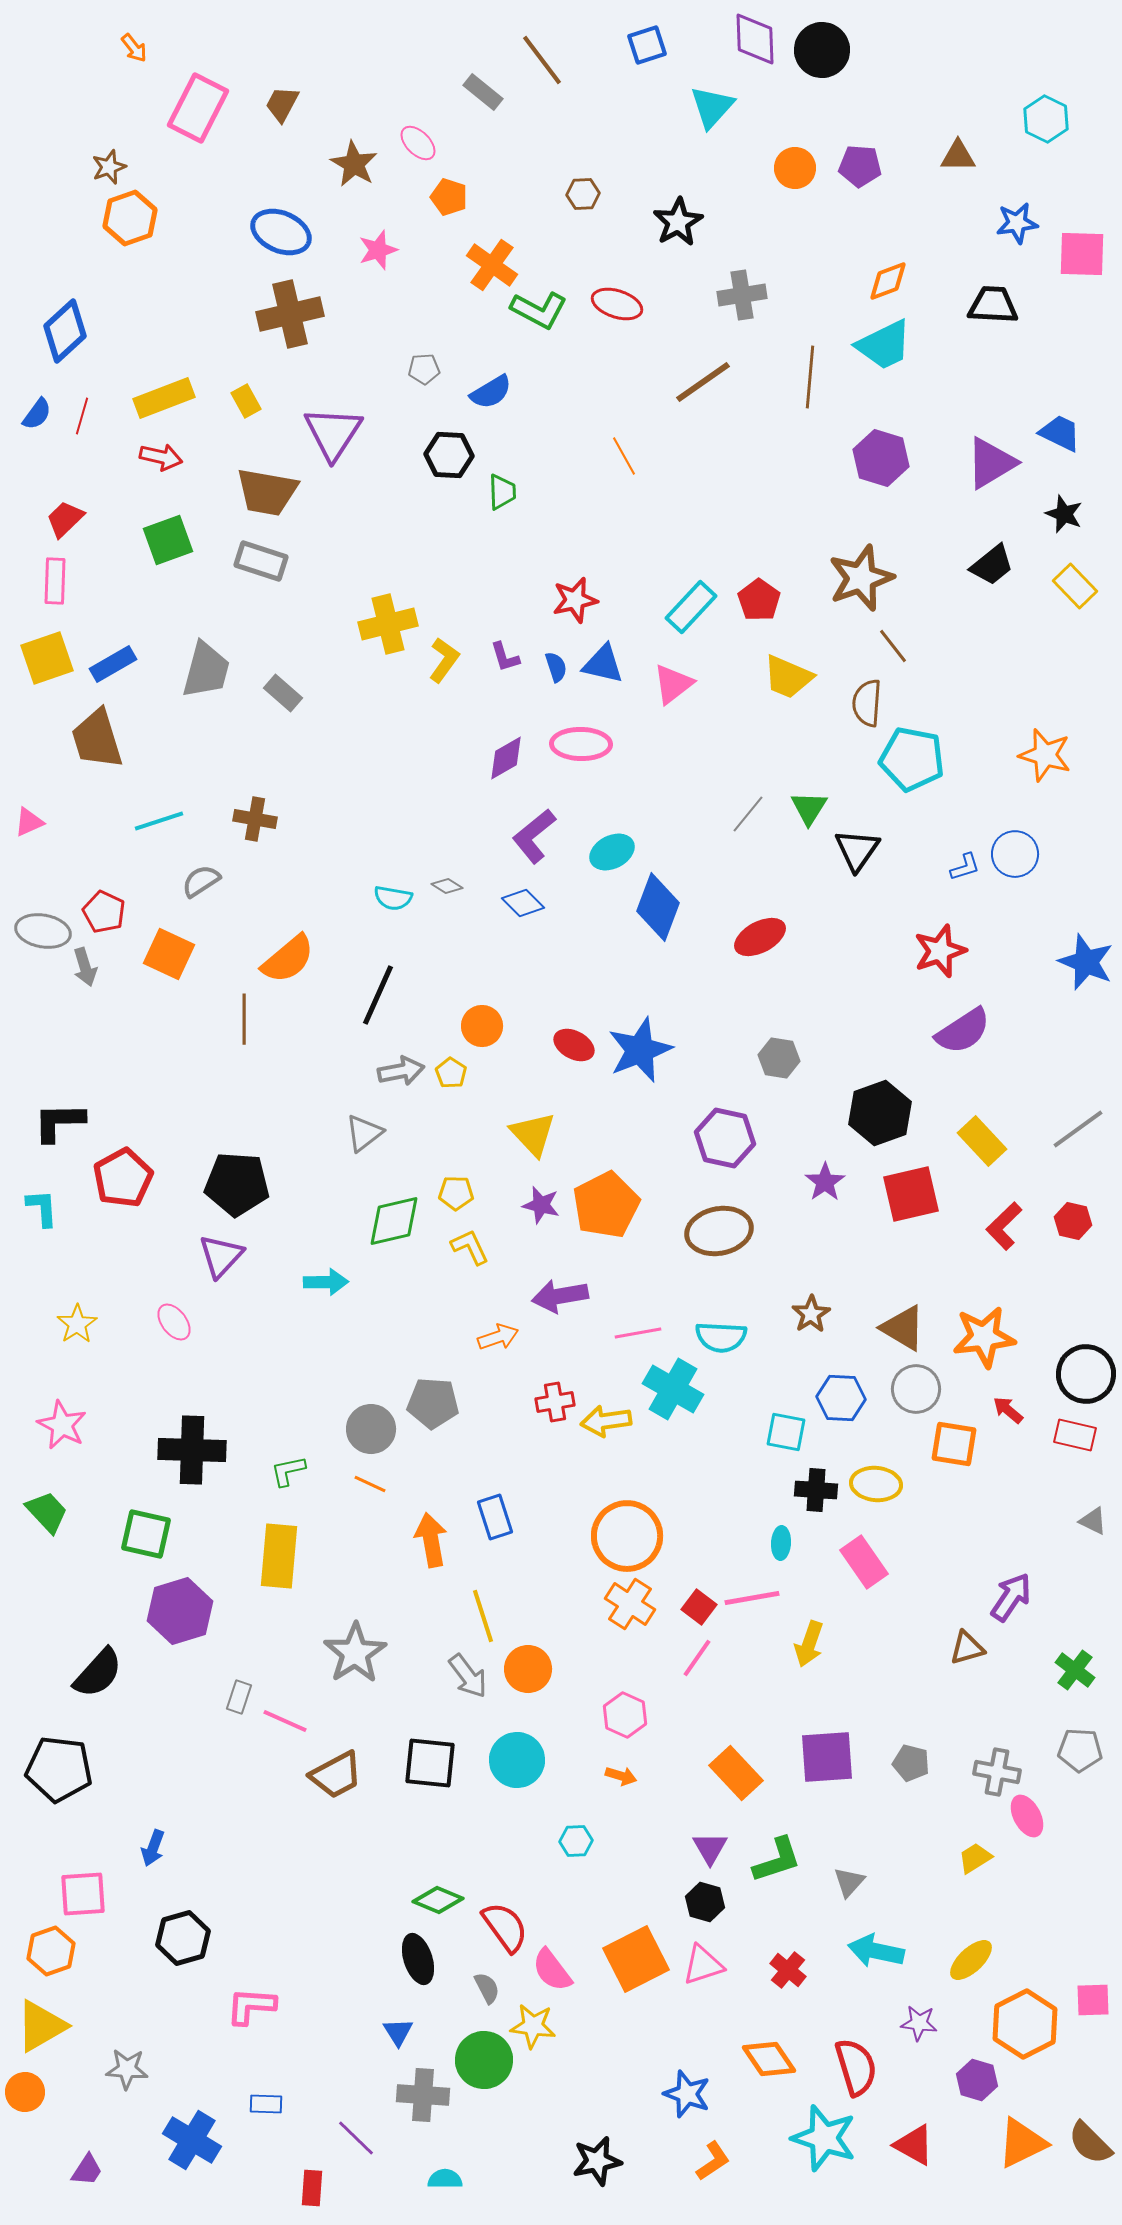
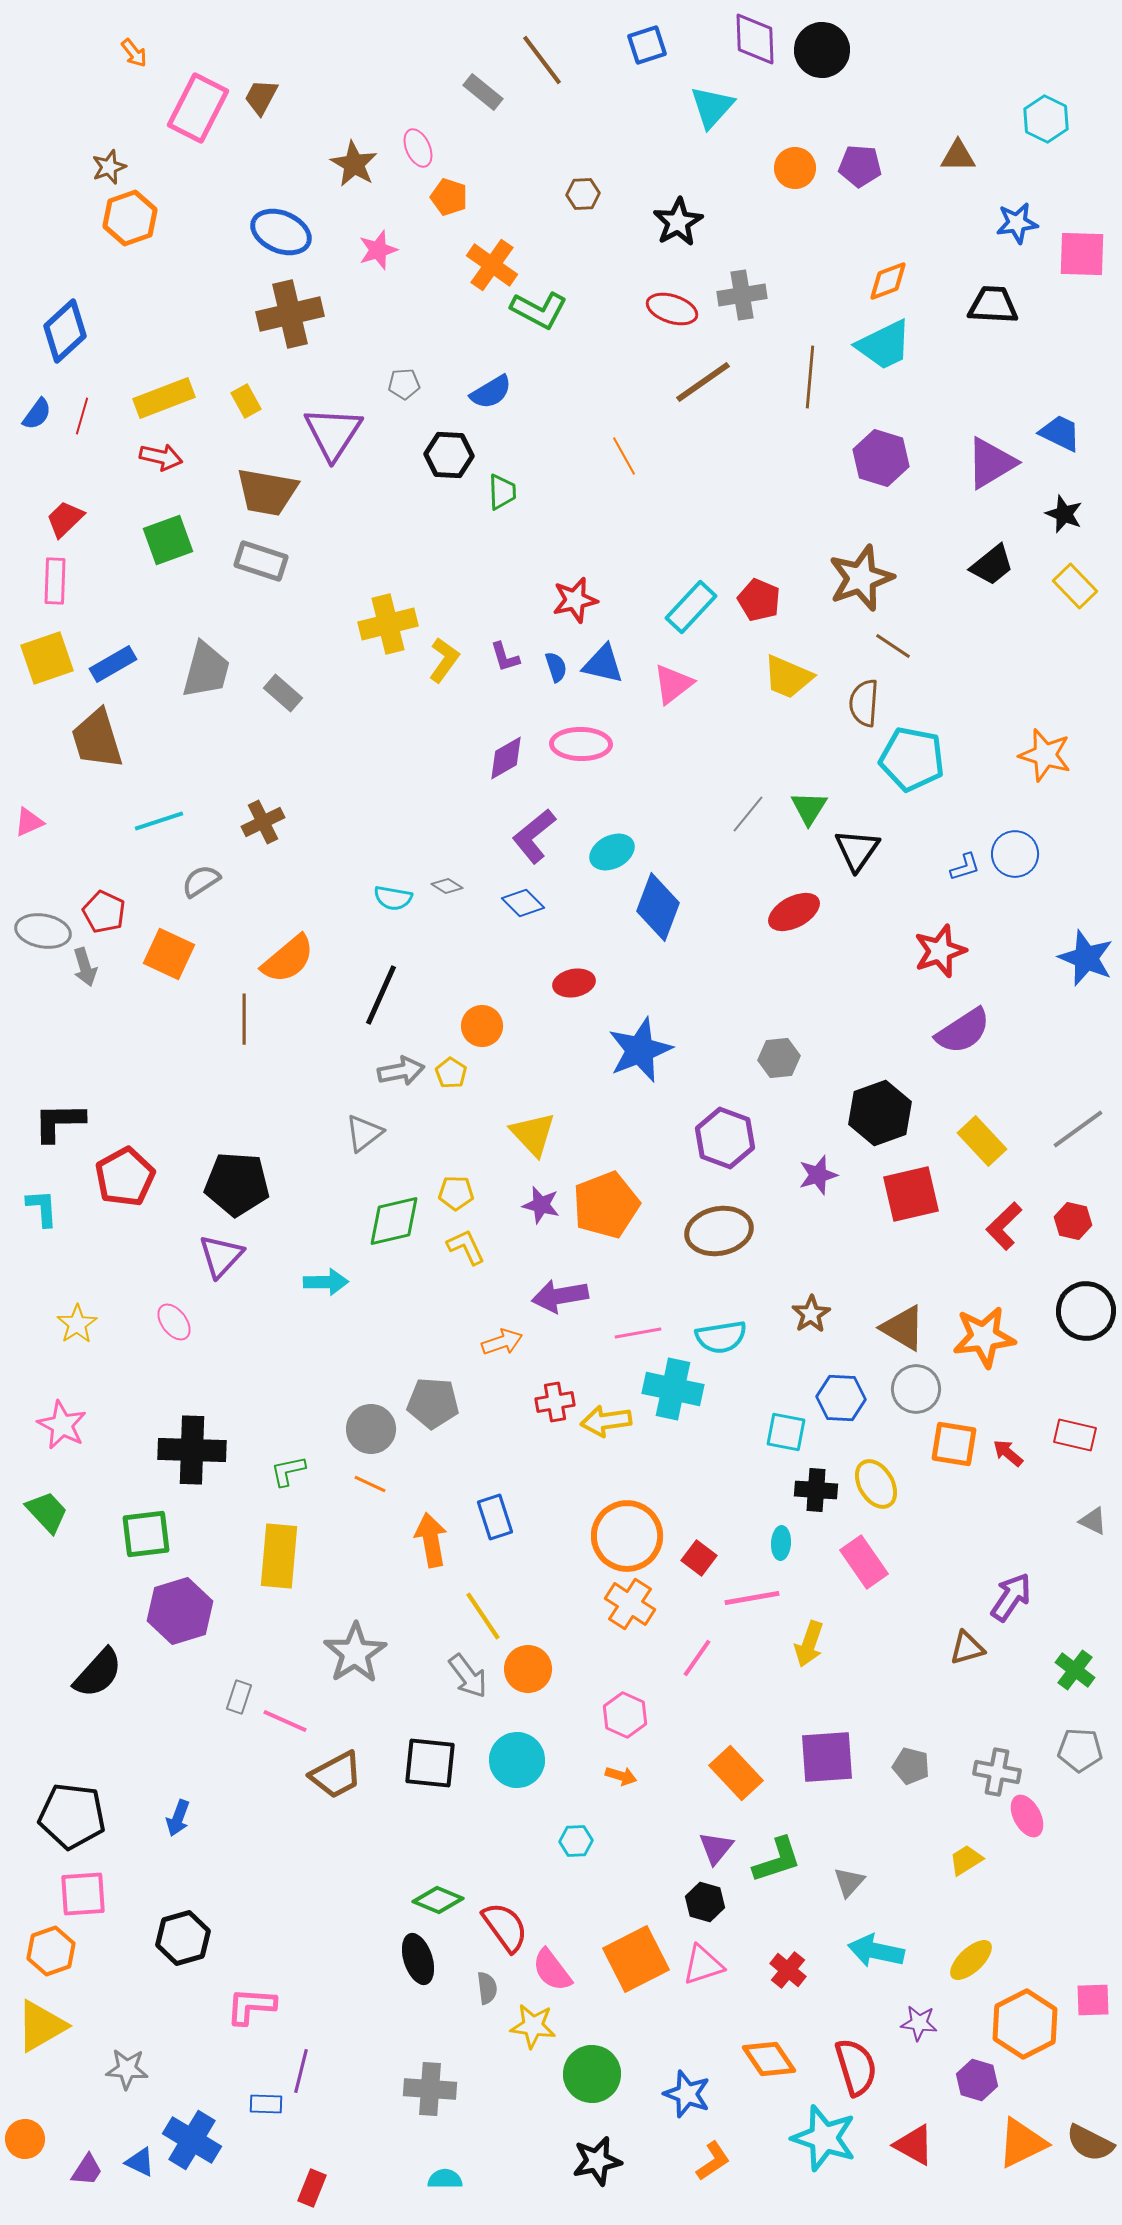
orange arrow at (134, 48): moved 5 px down
brown trapezoid at (282, 104): moved 21 px left, 7 px up
pink ellipse at (418, 143): moved 5 px down; rotated 21 degrees clockwise
red ellipse at (617, 304): moved 55 px right, 5 px down
gray pentagon at (424, 369): moved 20 px left, 15 px down
red pentagon at (759, 600): rotated 12 degrees counterclockwise
brown line at (893, 646): rotated 18 degrees counterclockwise
brown semicircle at (867, 703): moved 3 px left
brown cross at (255, 819): moved 8 px right, 3 px down; rotated 36 degrees counterclockwise
red ellipse at (760, 937): moved 34 px right, 25 px up
blue star at (1086, 962): moved 4 px up
black line at (378, 995): moved 3 px right
red ellipse at (574, 1045): moved 62 px up; rotated 39 degrees counterclockwise
gray hexagon at (779, 1058): rotated 15 degrees counterclockwise
purple hexagon at (725, 1138): rotated 8 degrees clockwise
red pentagon at (123, 1178): moved 2 px right, 1 px up
purple star at (825, 1182): moved 7 px left, 7 px up; rotated 18 degrees clockwise
orange pentagon at (606, 1205): rotated 6 degrees clockwise
yellow L-shape at (470, 1247): moved 4 px left
orange arrow at (498, 1337): moved 4 px right, 5 px down
cyan semicircle at (721, 1337): rotated 12 degrees counterclockwise
black circle at (1086, 1374): moved 63 px up
cyan cross at (673, 1389): rotated 18 degrees counterclockwise
red arrow at (1008, 1410): moved 43 px down
yellow ellipse at (876, 1484): rotated 54 degrees clockwise
green square at (146, 1534): rotated 20 degrees counterclockwise
red square at (699, 1607): moved 49 px up
yellow line at (483, 1616): rotated 16 degrees counterclockwise
gray pentagon at (911, 1763): moved 3 px down
black pentagon at (59, 1769): moved 13 px right, 47 px down
blue arrow at (153, 1848): moved 25 px right, 30 px up
purple triangle at (710, 1848): moved 6 px right; rotated 9 degrees clockwise
yellow trapezoid at (975, 1858): moved 9 px left, 2 px down
gray semicircle at (487, 1988): rotated 20 degrees clockwise
blue triangle at (398, 2032): moved 258 px left, 130 px down; rotated 32 degrees counterclockwise
green circle at (484, 2060): moved 108 px right, 14 px down
orange circle at (25, 2092): moved 47 px down
gray cross at (423, 2095): moved 7 px right, 6 px up
purple line at (356, 2138): moved 55 px left, 67 px up; rotated 60 degrees clockwise
brown semicircle at (1090, 2143): rotated 18 degrees counterclockwise
red rectangle at (312, 2188): rotated 18 degrees clockwise
